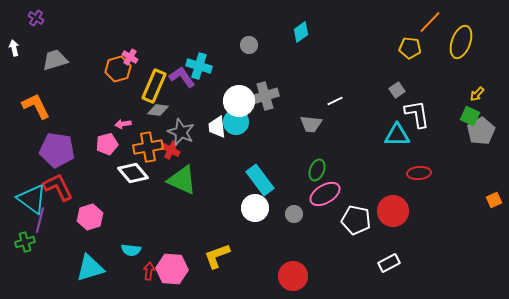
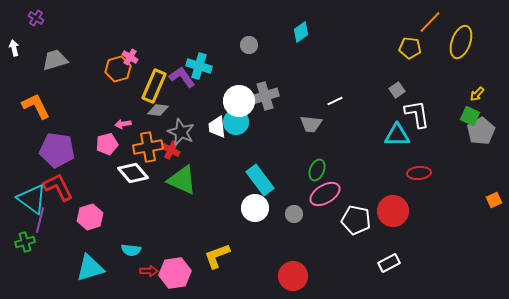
pink hexagon at (172, 269): moved 3 px right, 4 px down; rotated 12 degrees counterclockwise
red arrow at (149, 271): rotated 84 degrees clockwise
